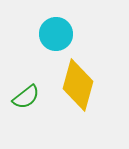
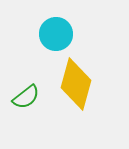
yellow diamond: moved 2 px left, 1 px up
